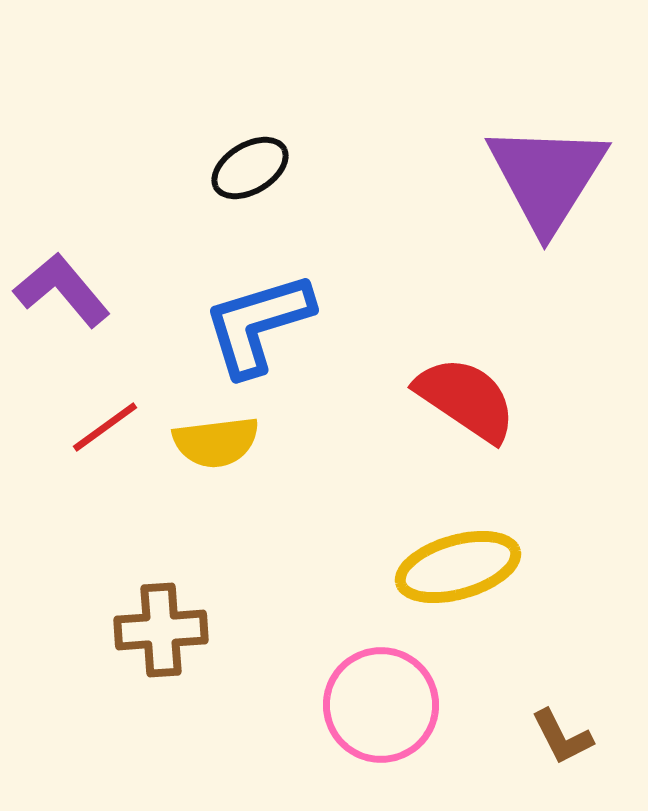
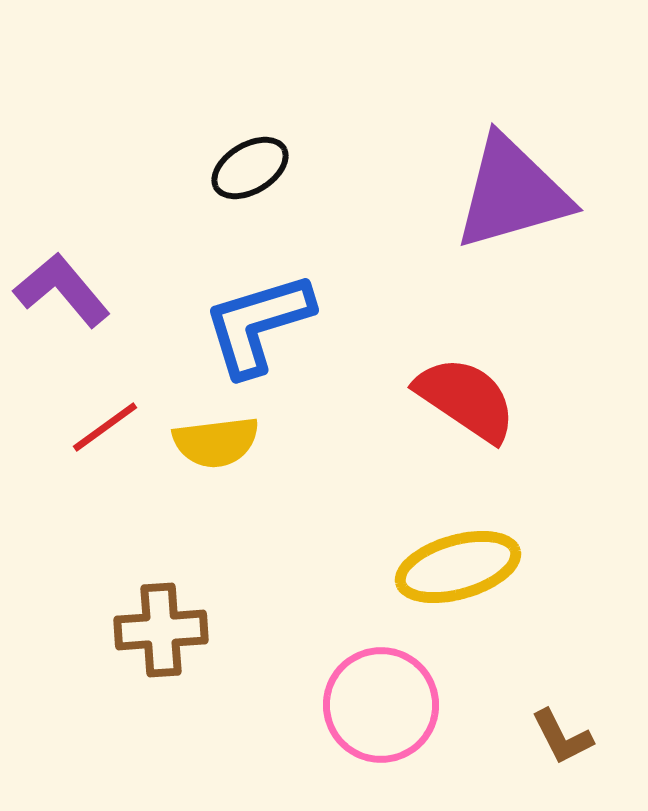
purple triangle: moved 35 px left, 16 px down; rotated 42 degrees clockwise
